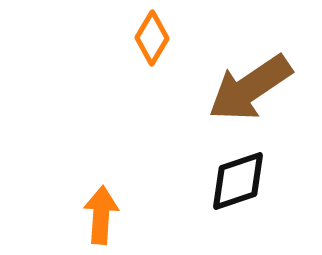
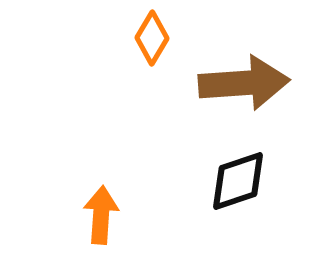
brown arrow: moved 6 px left, 5 px up; rotated 150 degrees counterclockwise
